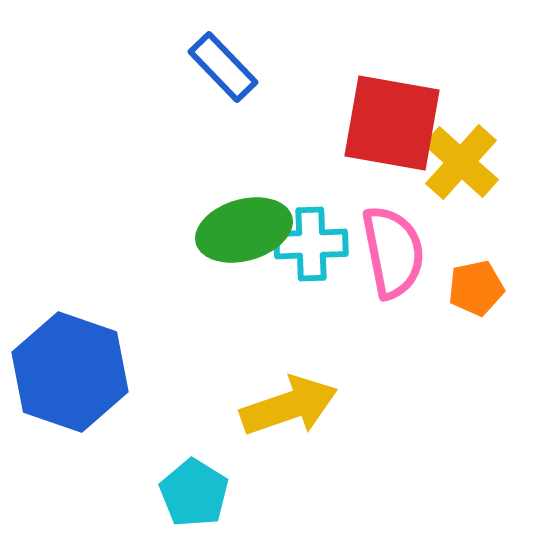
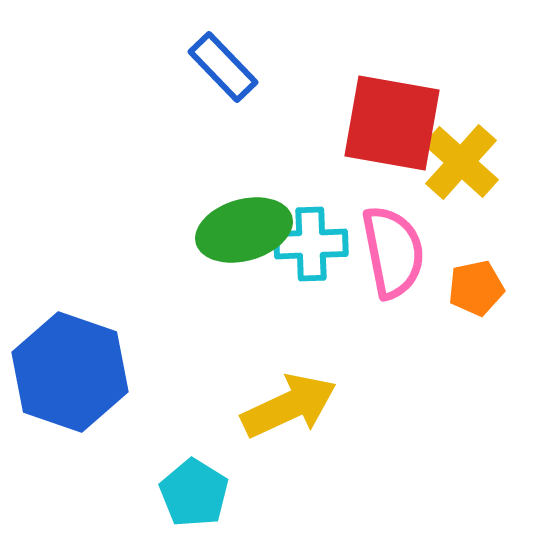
yellow arrow: rotated 6 degrees counterclockwise
